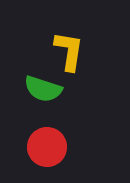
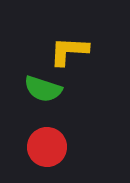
yellow L-shape: rotated 96 degrees counterclockwise
